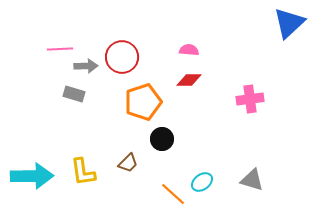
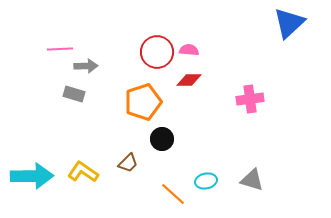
red circle: moved 35 px right, 5 px up
yellow L-shape: rotated 132 degrees clockwise
cyan ellipse: moved 4 px right, 1 px up; rotated 25 degrees clockwise
